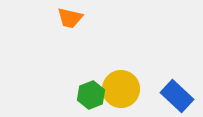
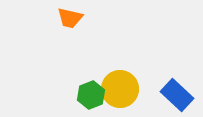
yellow circle: moved 1 px left
blue rectangle: moved 1 px up
